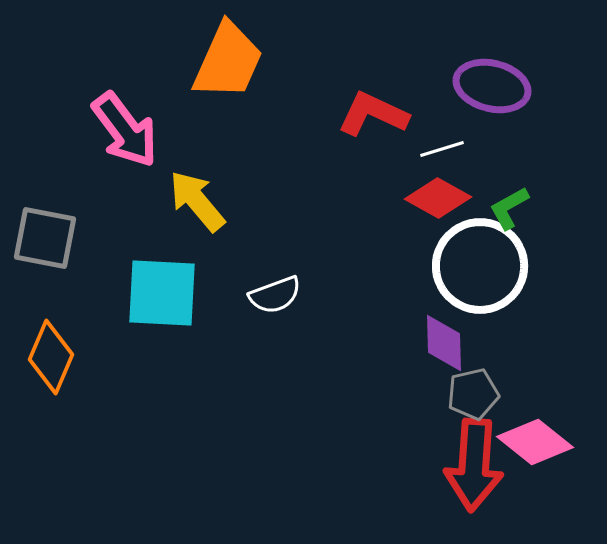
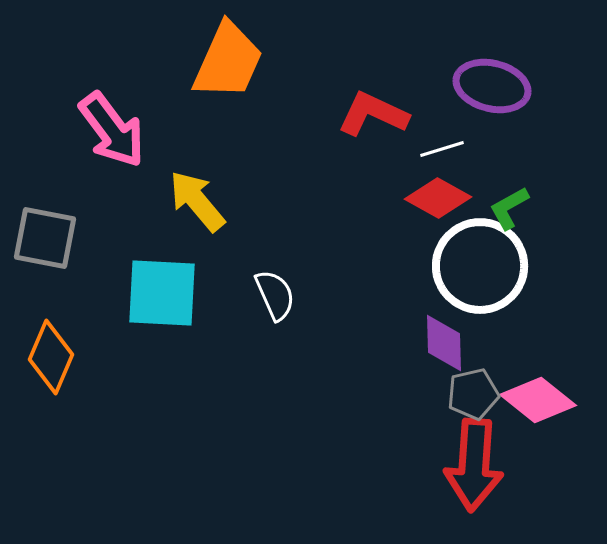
pink arrow: moved 13 px left
white semicircle: rotated 94 degrees counterclockwise
pink diamond: moved 3 px right, 42 px up
